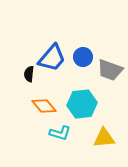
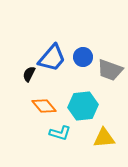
black semicircle: rotated 21 degrees clockwise
cyan hexagon: moved 1 px right, 2 px down
